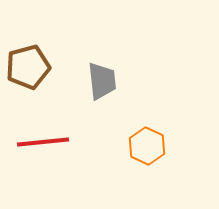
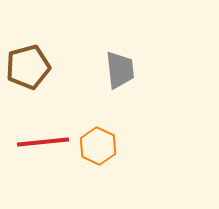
gray trapezoid: moved 18 px right, 11 px up
orange hexagon: moved 49 px left
